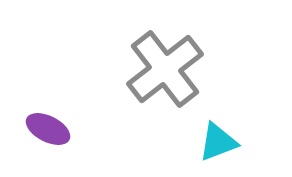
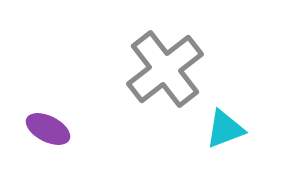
cyan triangle: moved 7 px right, 13 px up
